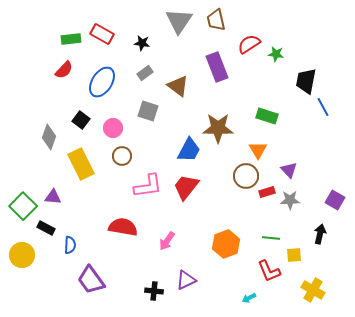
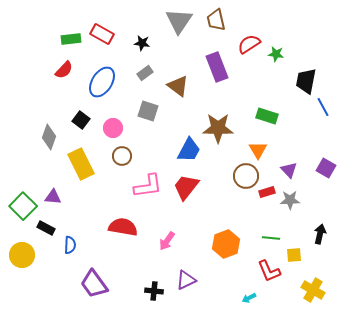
purple square at (335, 200): moved 9 px left, 32 px up
purple trapezoid at (91, 280): moved 3 px right, 4 px down
